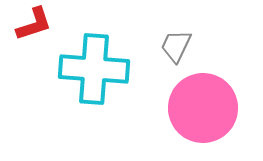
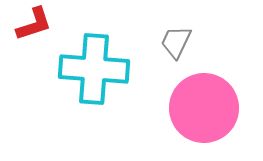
gray trapezoid: moved 4 px up
pink circle: moved 1 px right
